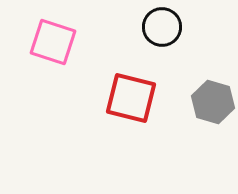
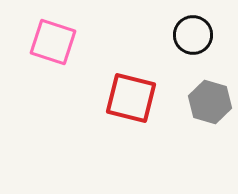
black circle: moved 31 px right, 8 px down
gray hexagon: moved 3 px left
